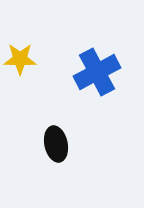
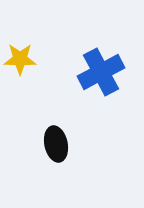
blue cross: moved 4 px right
